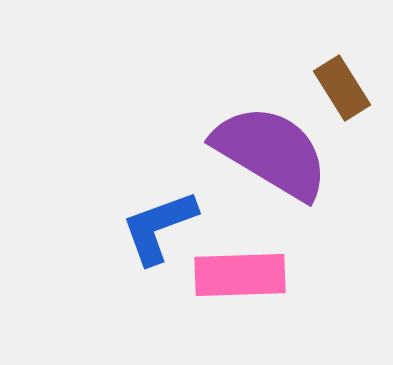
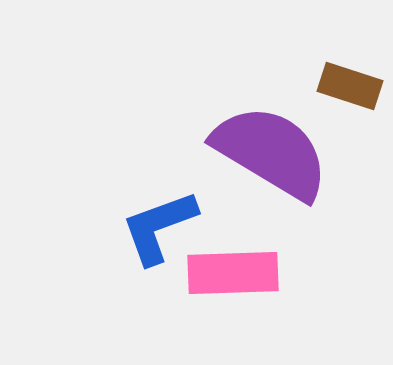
brown rectangle: moved 8 px right, 2 px up; rotated 40 degrees counterclockwise
pink rectangle: moved 7 px left, 2 px up
